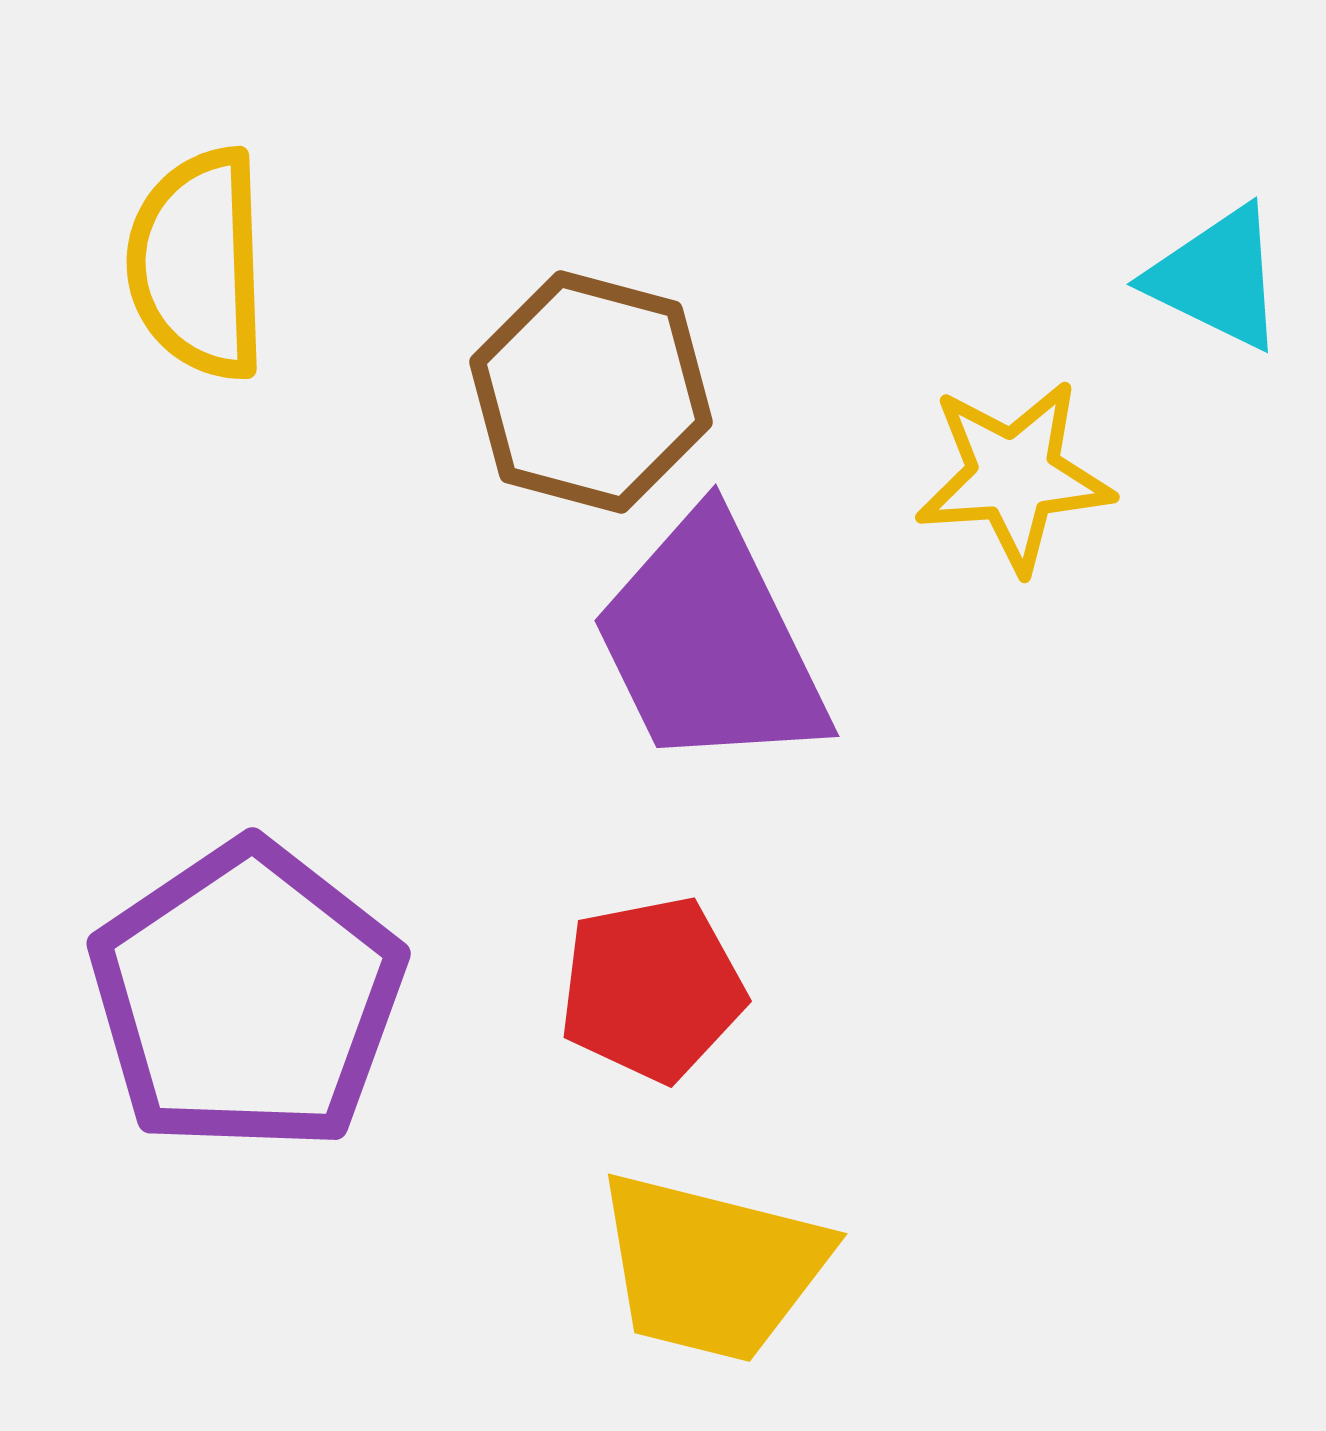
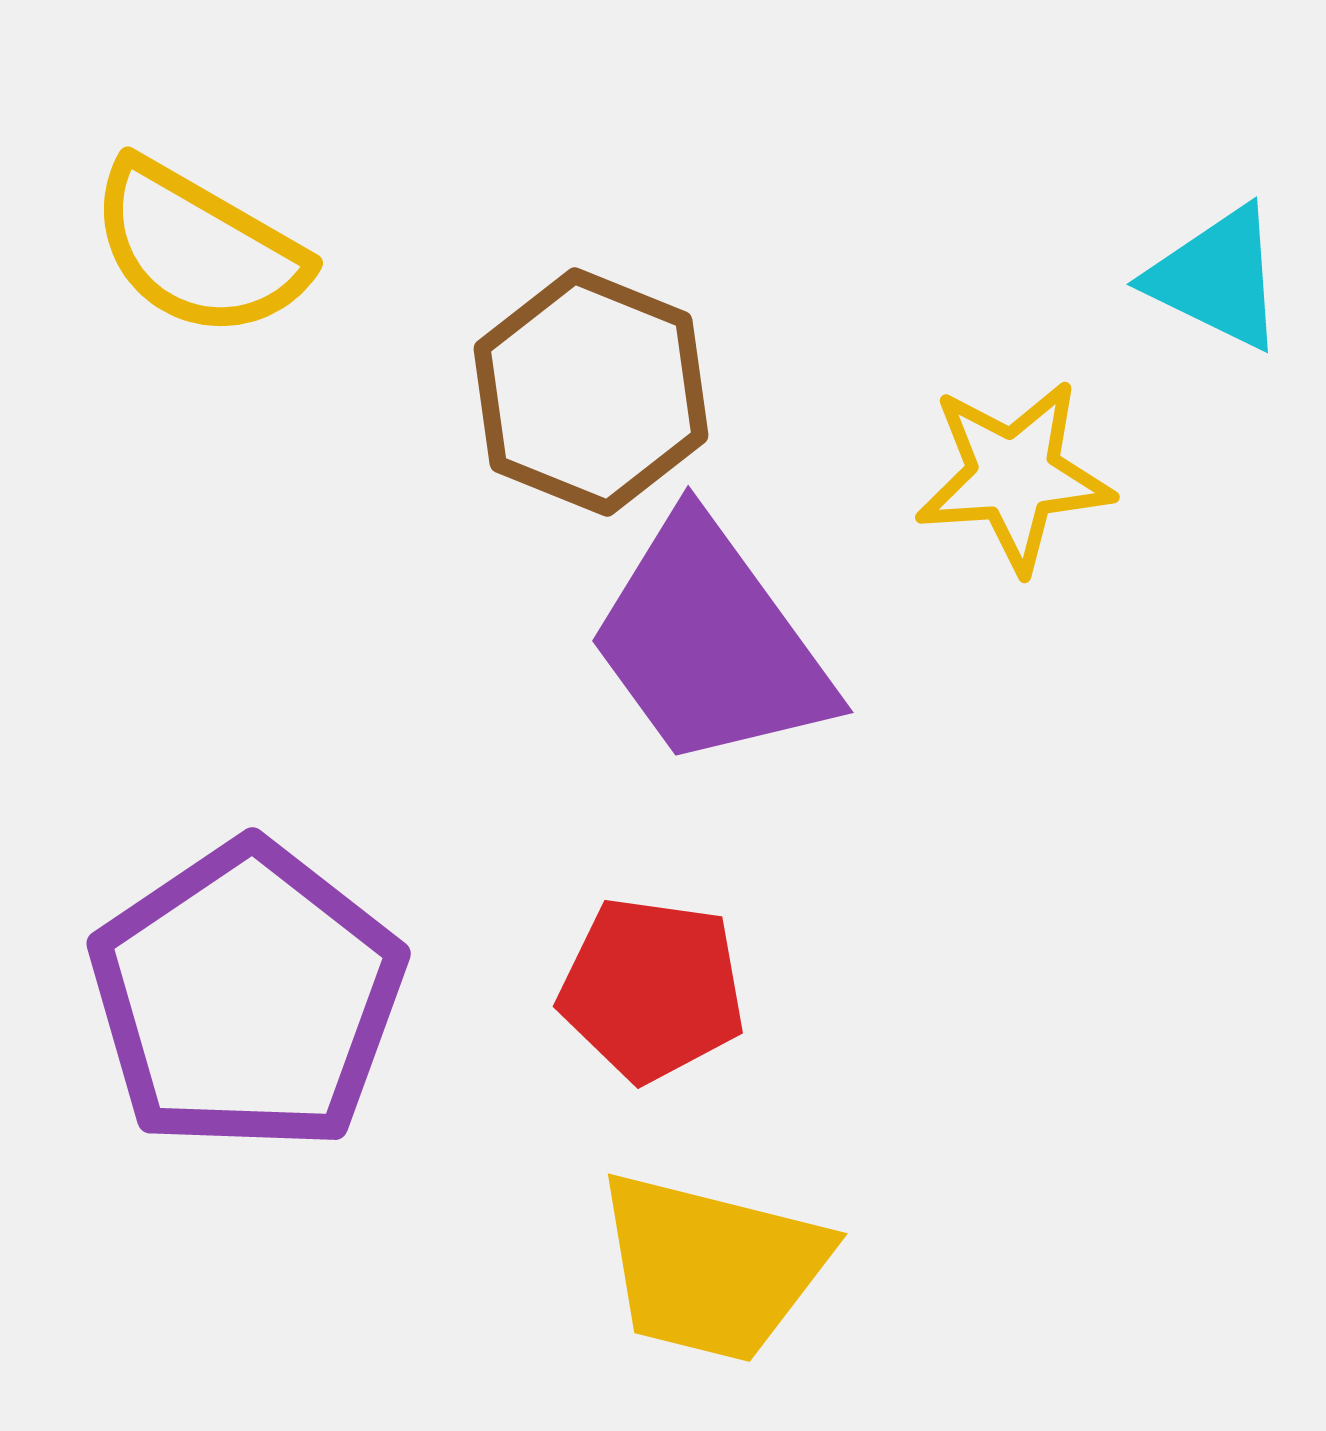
yellow semicircle: moved 15 px up; rotated 58 degrees counterclockwise
brown hexagon: rotated 7 degrees clockwise
purple trapezoid: rotated 10 degrees counterclockwise
red pentagon: rotated 19 degrees clockwise
